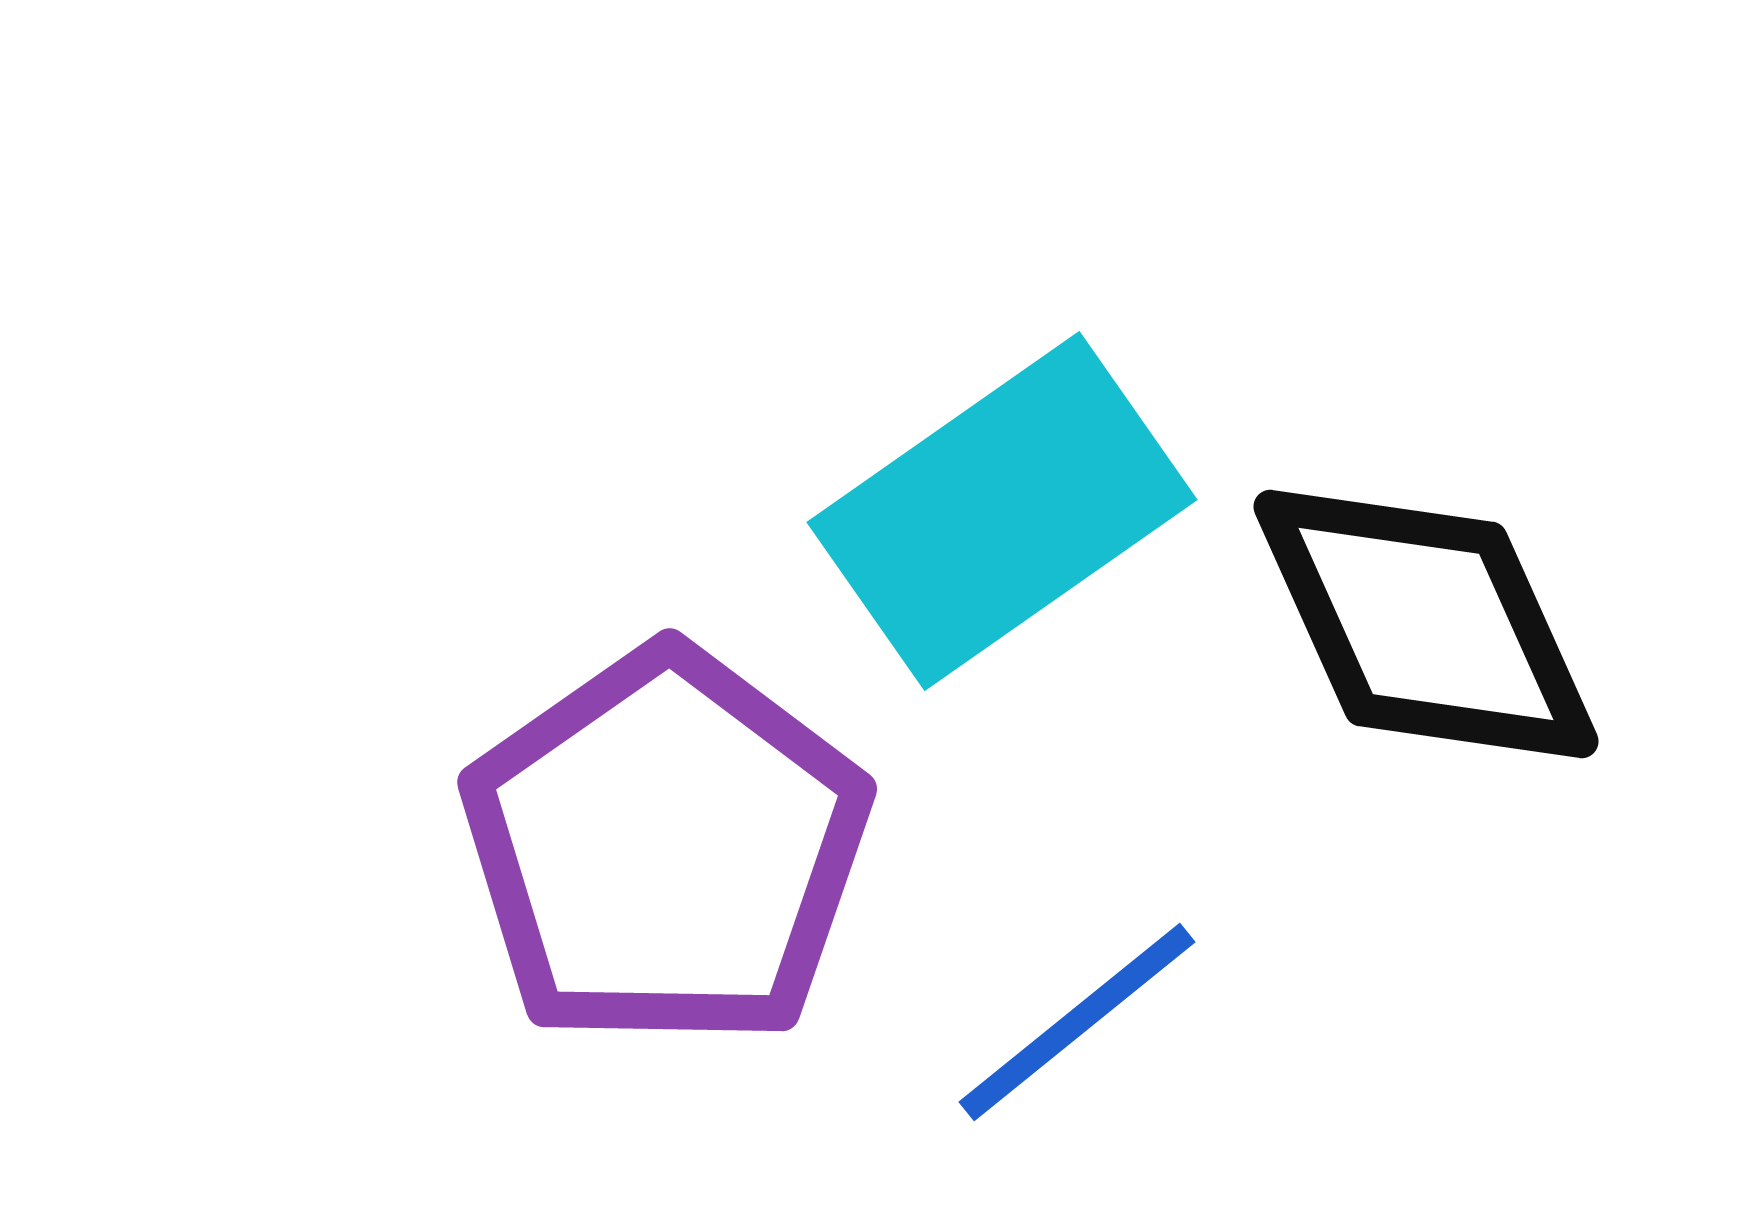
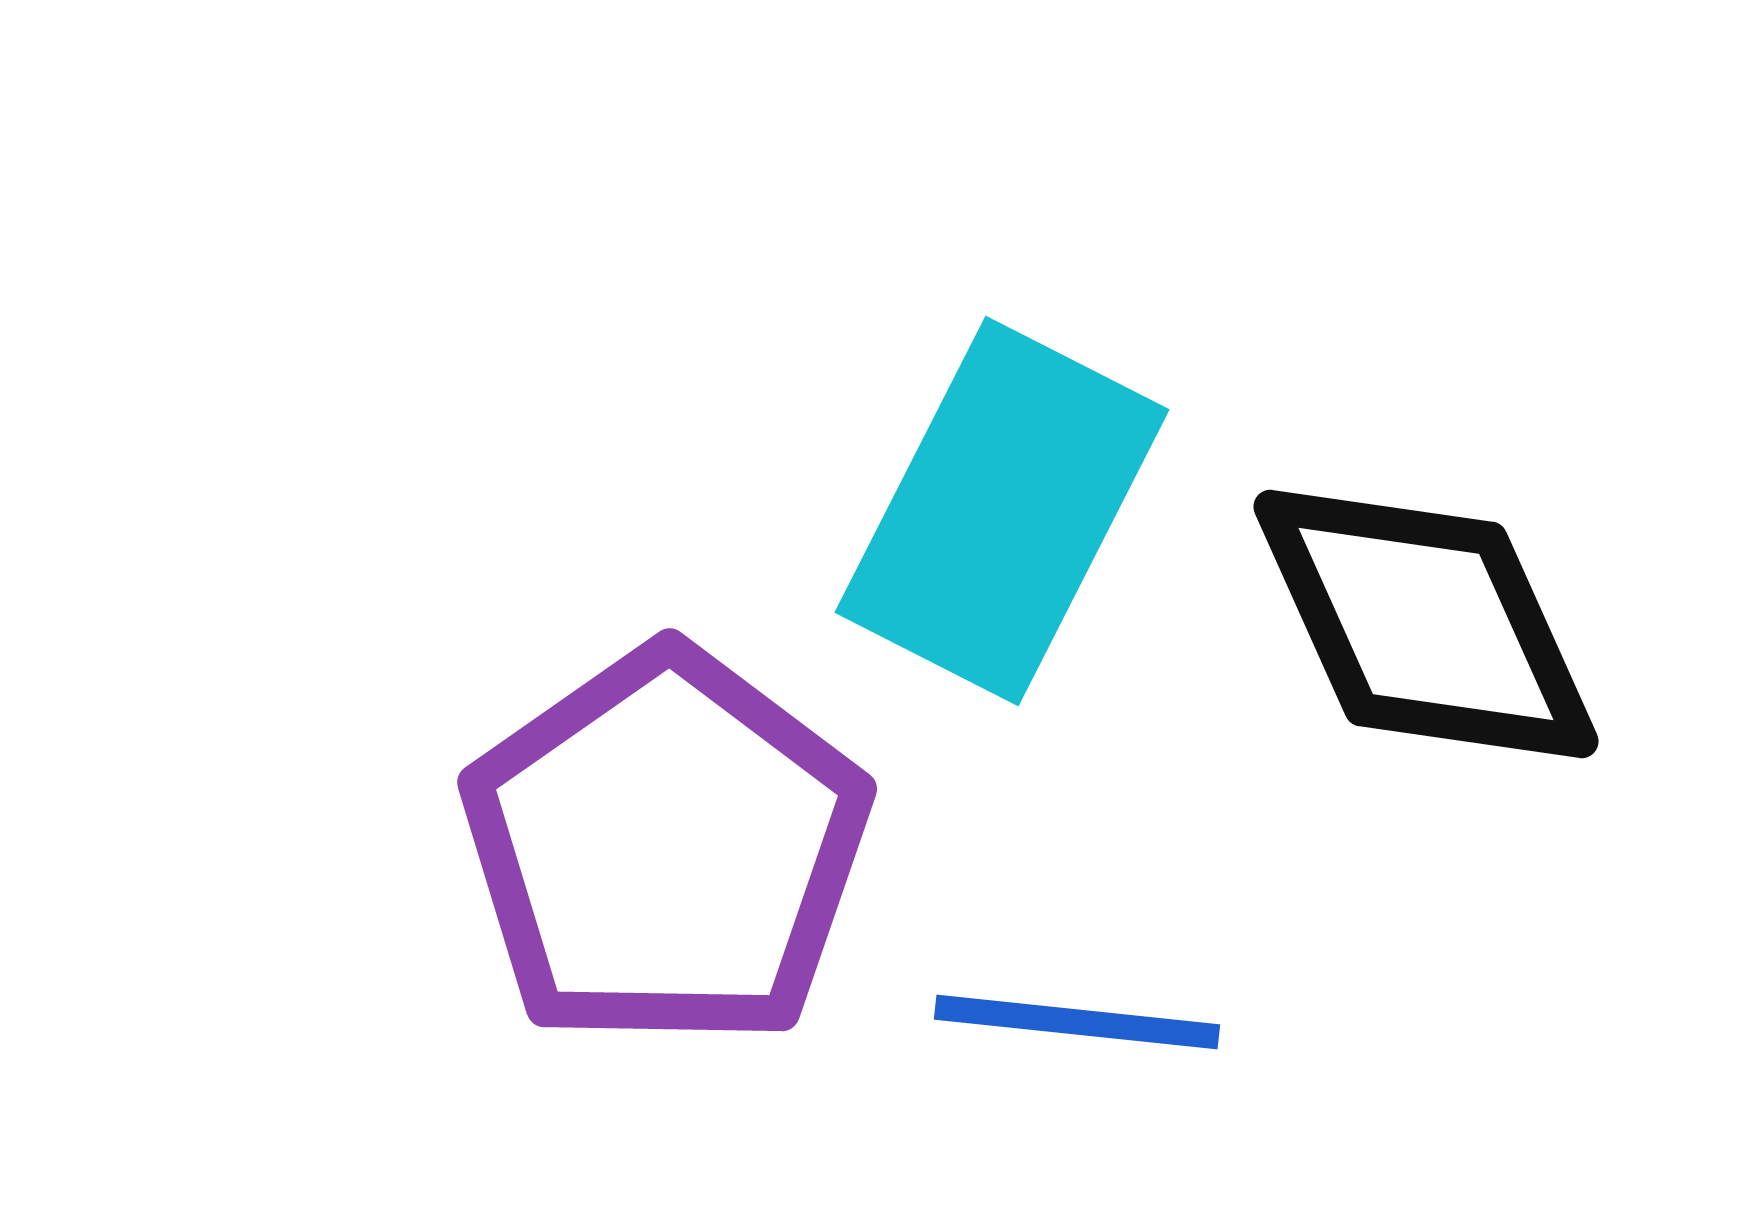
cyan rectangle: rotated 28 degrees counterclockwise
blue line: rotated 45 degrees clockwise
